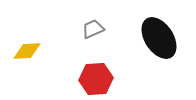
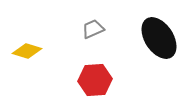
yellow diamond: rotated 20 degrees clockwise
red hexagon: moved 1 px left, 1 px down
